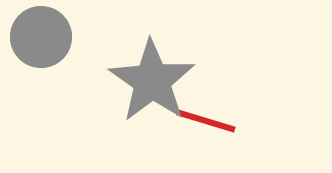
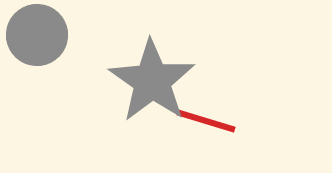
gray circle: moved 4 px left, 2 px up
